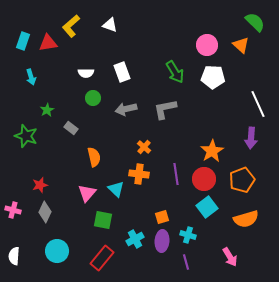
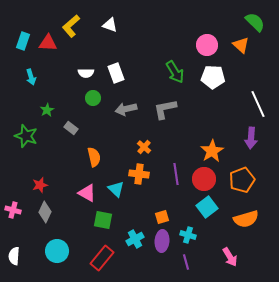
red triangle at (48, 43): rotated 12 degrees clockwise
white rectangle at (122, 72): moved 6 px left, 1 px down
pink triangle at (87, 193): rotated 42 degrees counterclockwise
